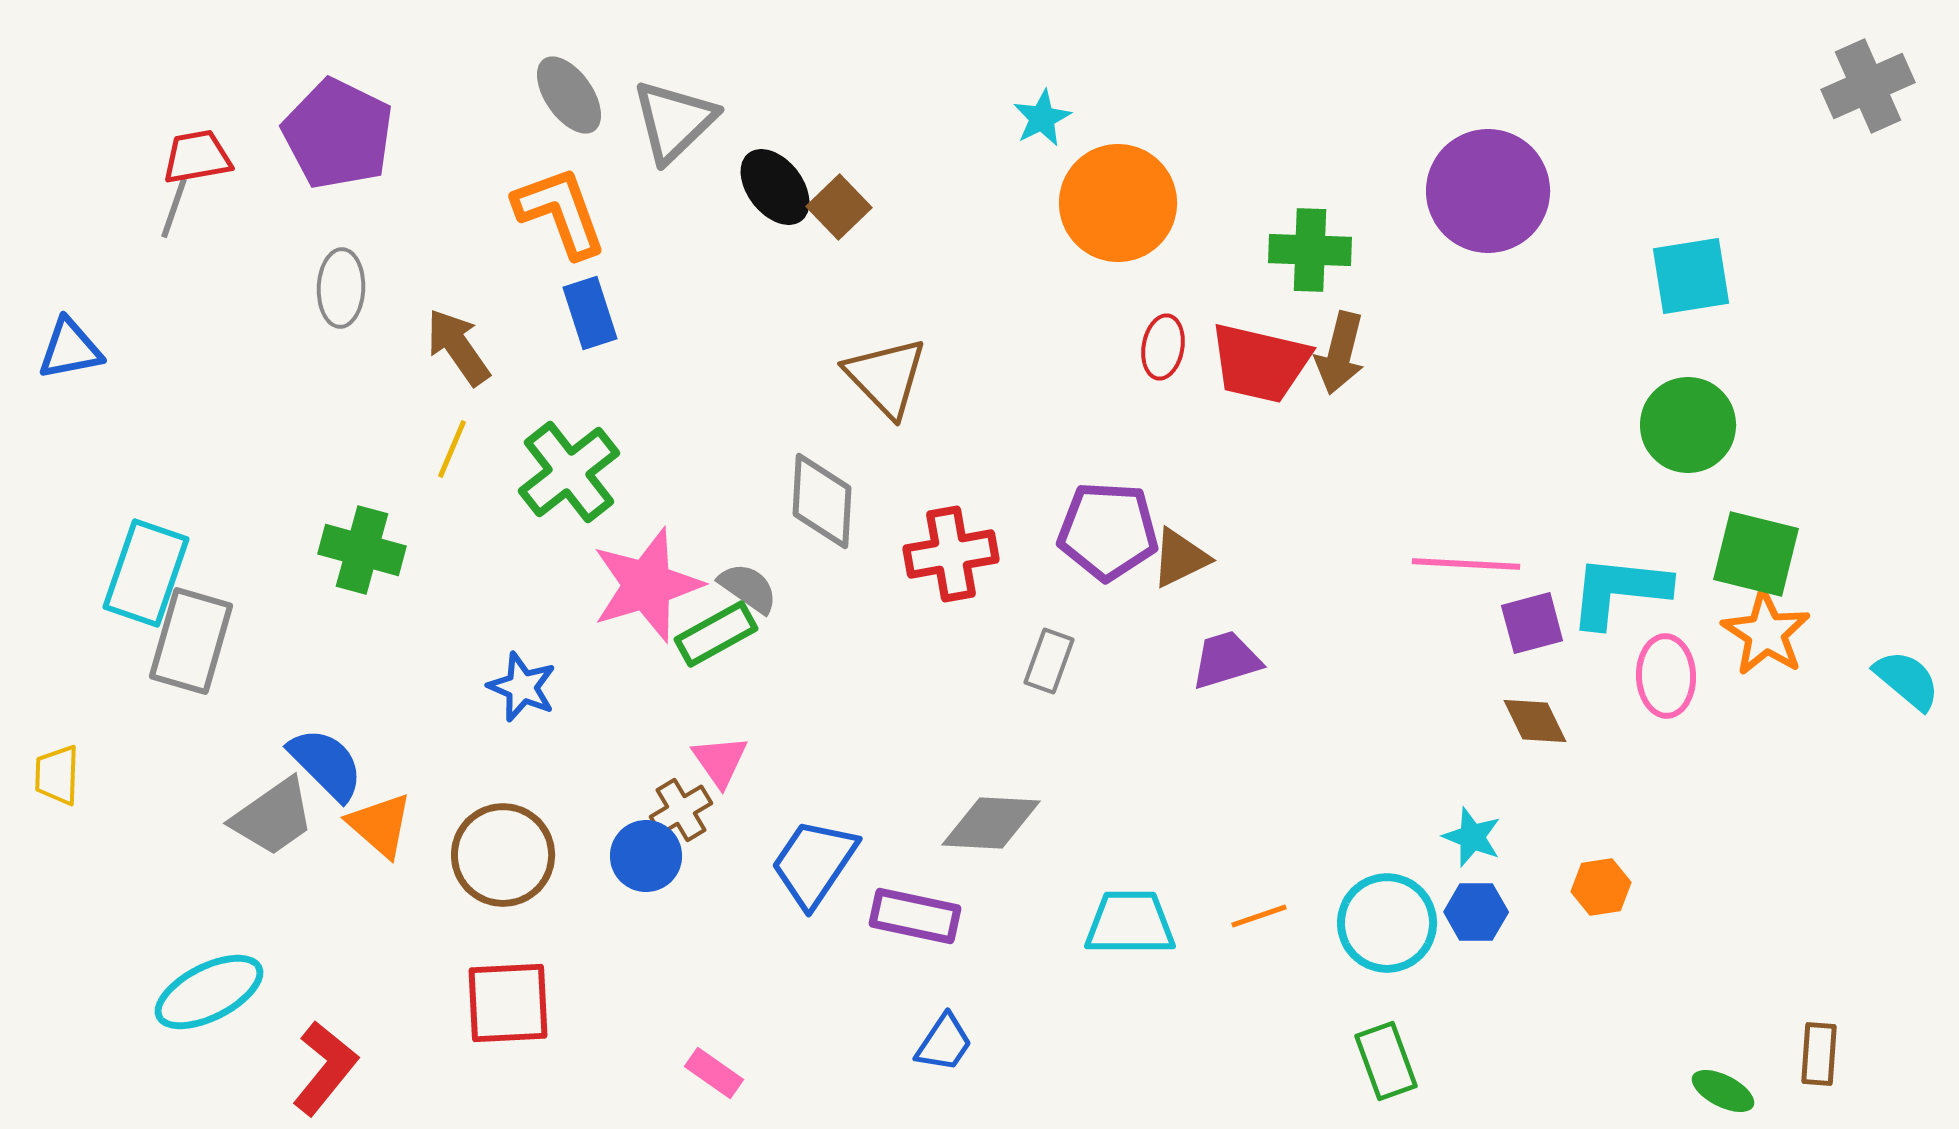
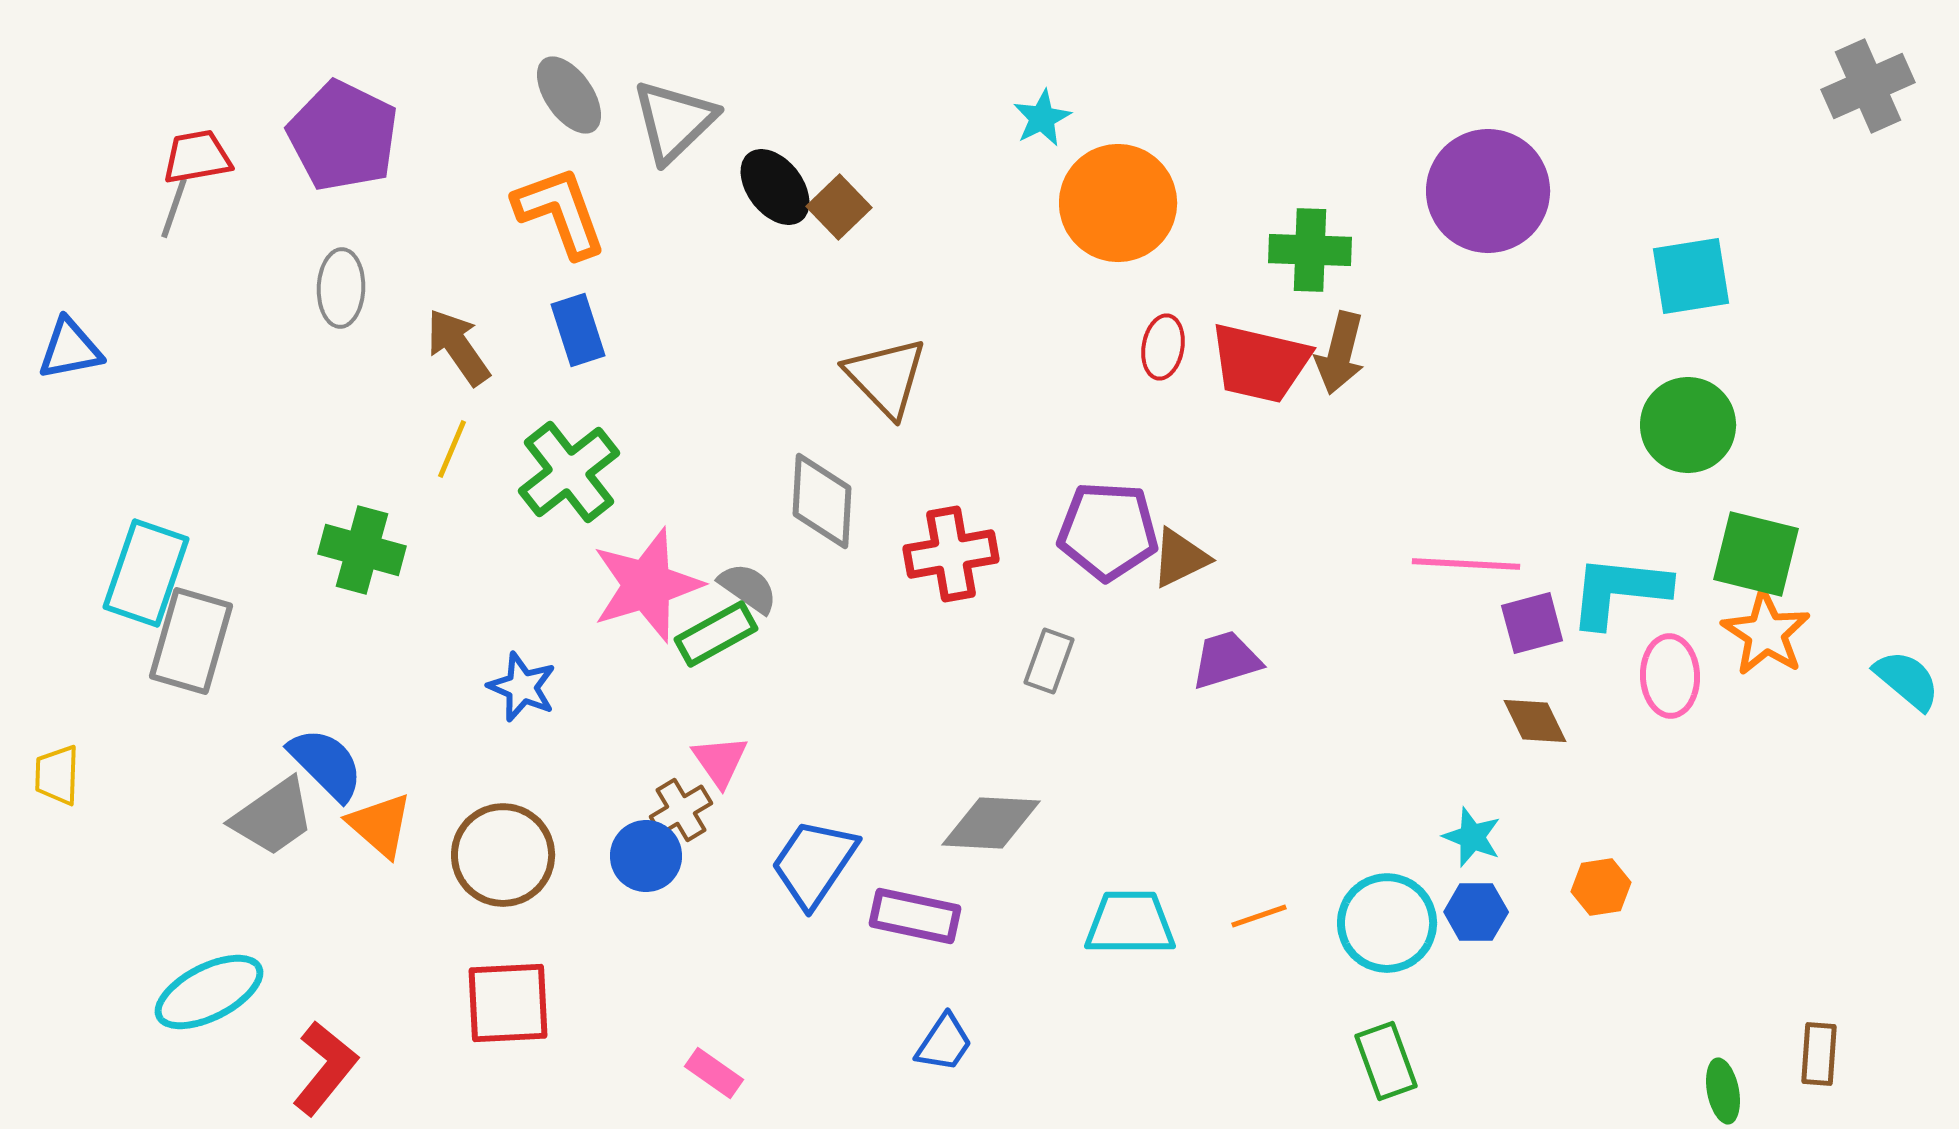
purple pentagon at (338, 134): moved 5 px right, 2 px down
blue rectangle at (590, 313): moved 12 px left, 17 px down
pink ellipse at (1666, 676): moved 4 px right
green ellipse at (1723, 1091): rotated 52 degrees clockwise
